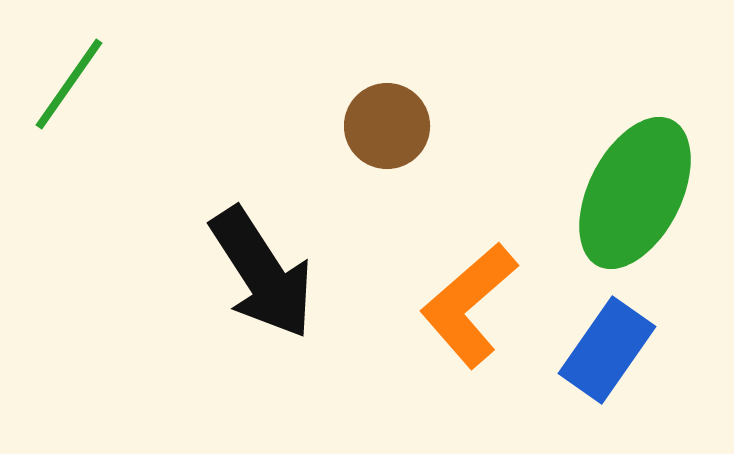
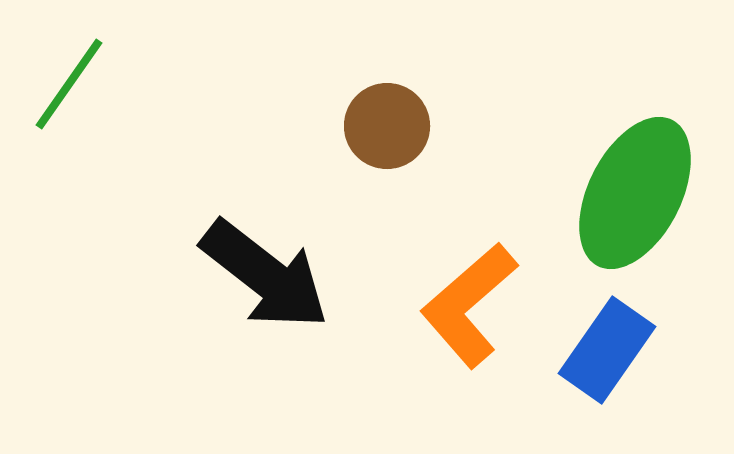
black arrow: moved 3 px right, 2 px down; rotated 19 degrees counterclockwise
